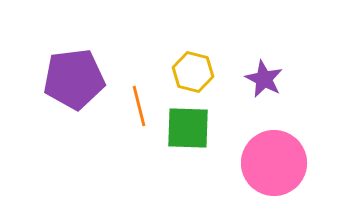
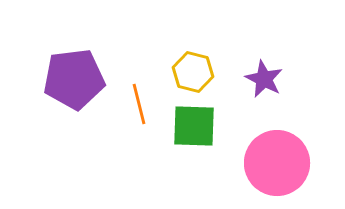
orange line: moved 2 px up
green square: moved 6 px right, 2 px up
pink circle: moved 3 px right
